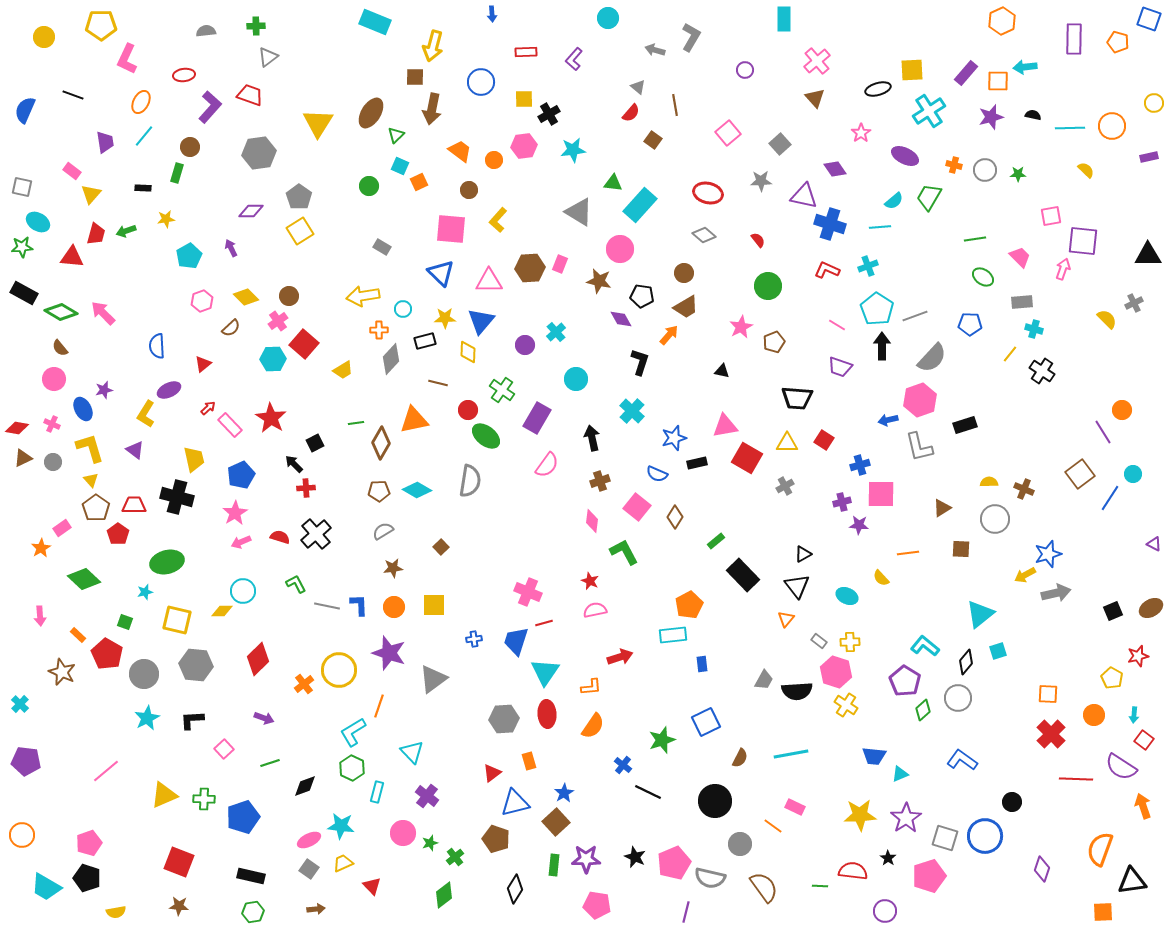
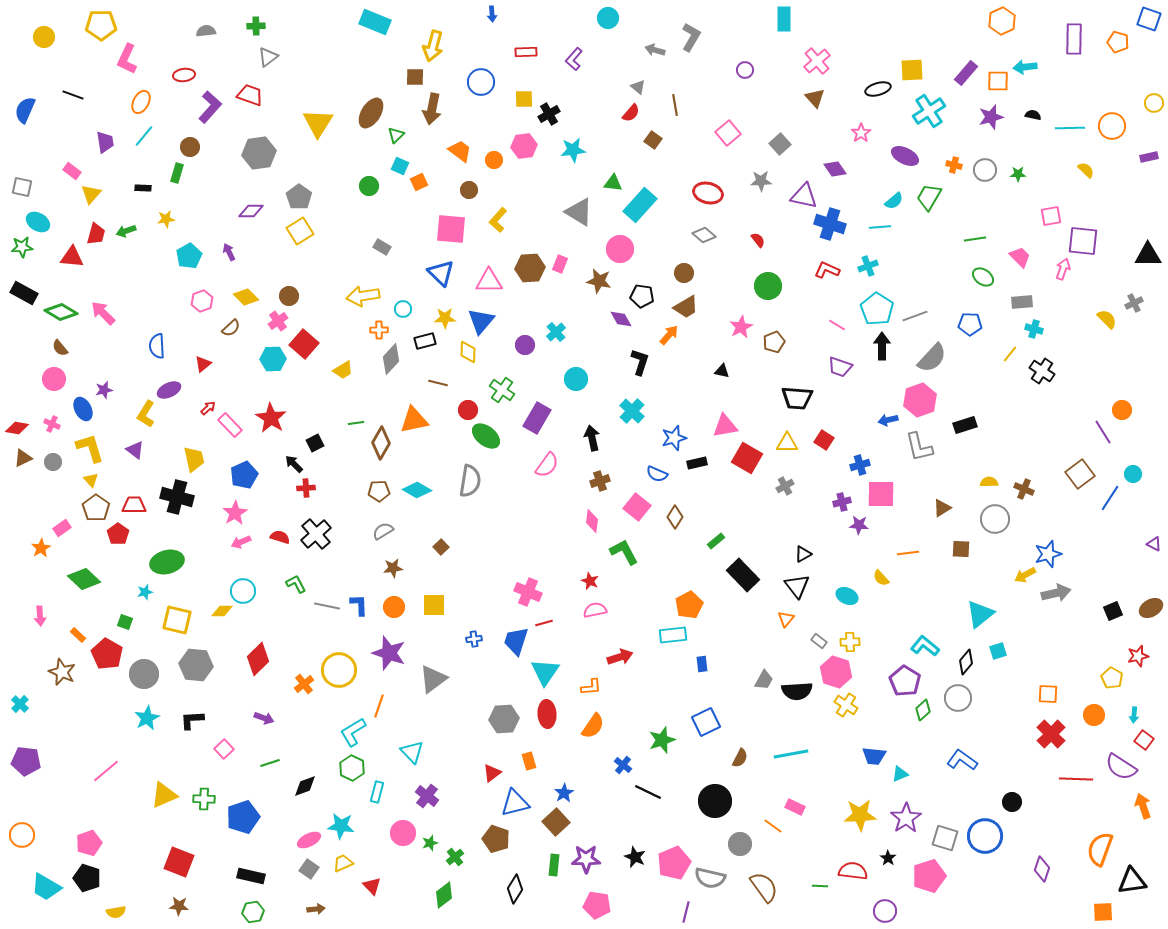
purple arrow at (231, 248): moved 2 px left, 4 px down
blue pentagon at (241, 475): moved 3 px right
